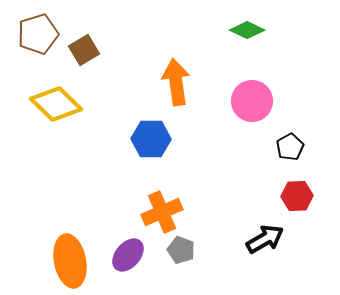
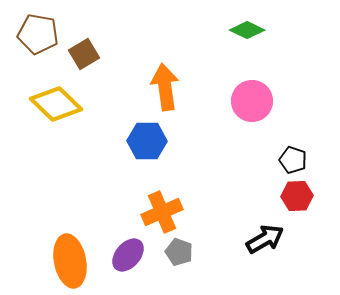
brown pentagon: rotated 27 degrees clockwise
brown square: moved 4 px down
orange arrow: moved 11 px left, 5 px down
blue hexagon: moved 4 px left, 2 px down
black pentagon: moved 3 px right, 13 px down; rotated 24 degrees counterclockwise
gray pentagon: moved 2 px left, 2 px down
